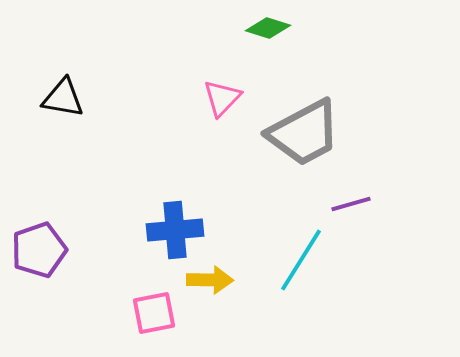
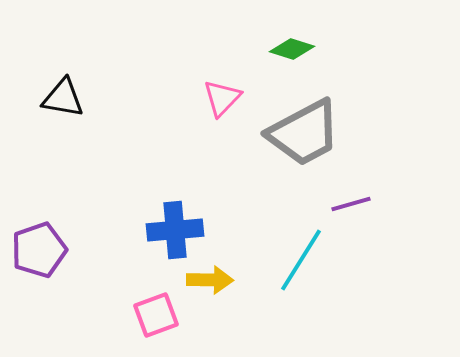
green diamond: moved 24 px right, 21 px down
pink square: moved 2 px right, 2 px down; rotated 9 degrees counterclockwise
